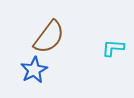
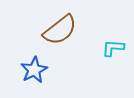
brown semicircle: moved 11 px right, 7 px up; rotated 15 degrees clockwise
